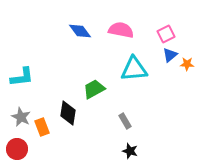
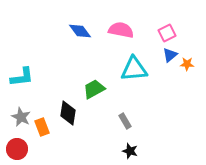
pink square: moved 1 px right, 1 px up
